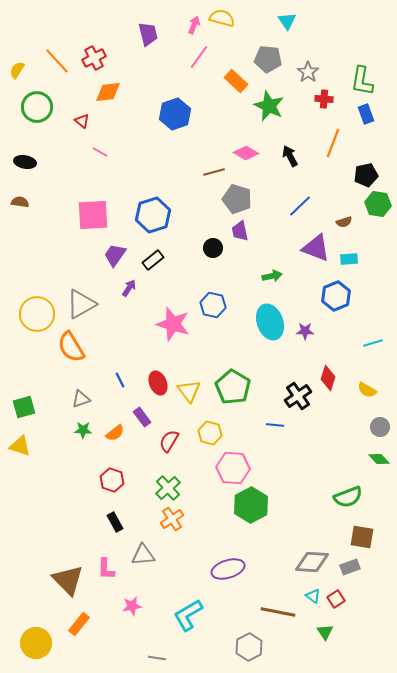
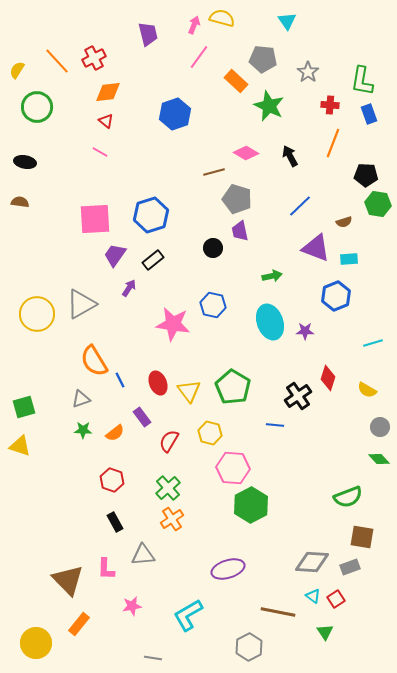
gray pentagon at (268, 59): moved 5 px left
red cross at (324, 99): moved 6 px right, 6 px down
blue rectangle at (366, 114): moved 3 px right
red triangle at (82, 121): moved 24 px right
black pentagon at (366, 175): rotated 15 degrees clockwise
pink square at (93, 215): moved 2 px right, 4 px down
blue hexagon at (153, 215): moved 2 px left
pink star at (173, 324): rotated 8 degrees counterclockwise
orange semicircle at (71, 347): moved 23 px right, 14 px down
gray line at (157, 658): moved 4 px left
